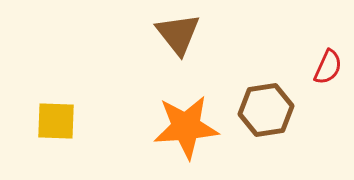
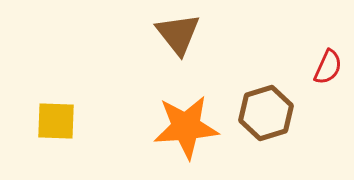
brown hexagon: moved 3 px down; rotated 8 degrees counterclockwise
